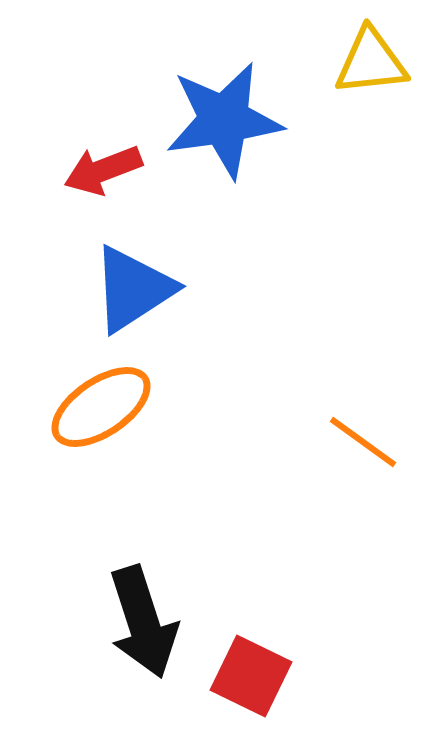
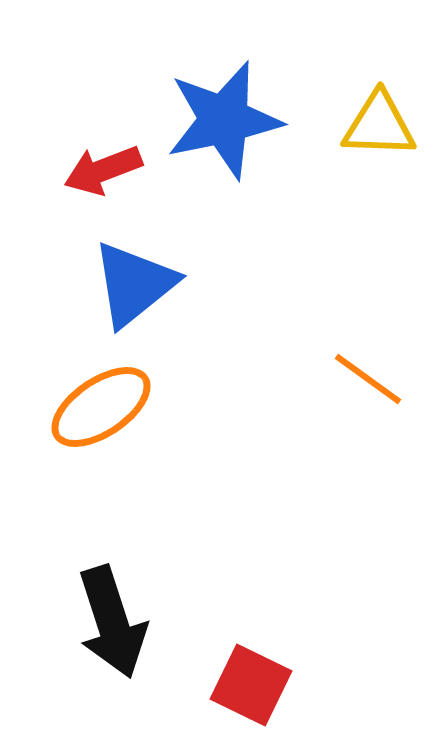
yellow triangle: moved 8 px right, 63 px down; rotated 8 degrees clockwise
blue star: rotated 4 degrees counterclockwise
blue triangle: moved 1 px right, 5 px up; rotated 6 degrees counterclockwise
orange line: moved 5 px right, 63 px up
black arrow: moved 31 px left
red square: moved 9 px down
